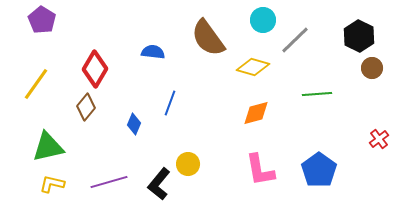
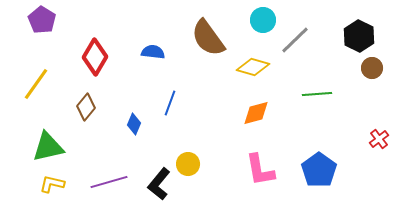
red diamond: moved 12 px up
